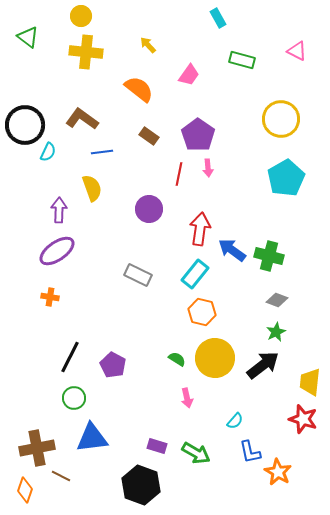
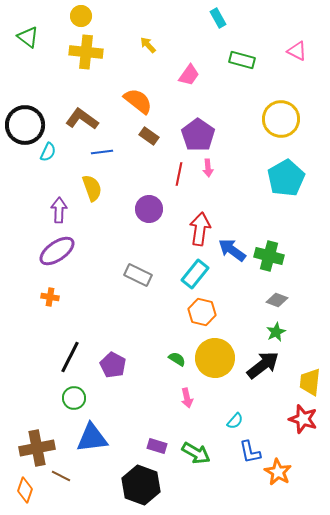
orange semicircle at (139, 89): moved 1 px left, 12 px down
